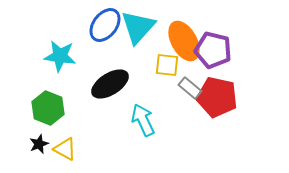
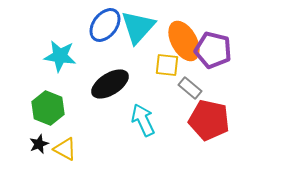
red pentagon: moved 8 px left, 23 px down
